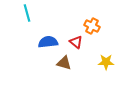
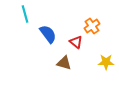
cyan line: moved 2 px left, 1 px down
orange cross: rotated 28 degrees clockwise
blue semicircle: moved 8 px up; rotated 60 degrees clockwise
